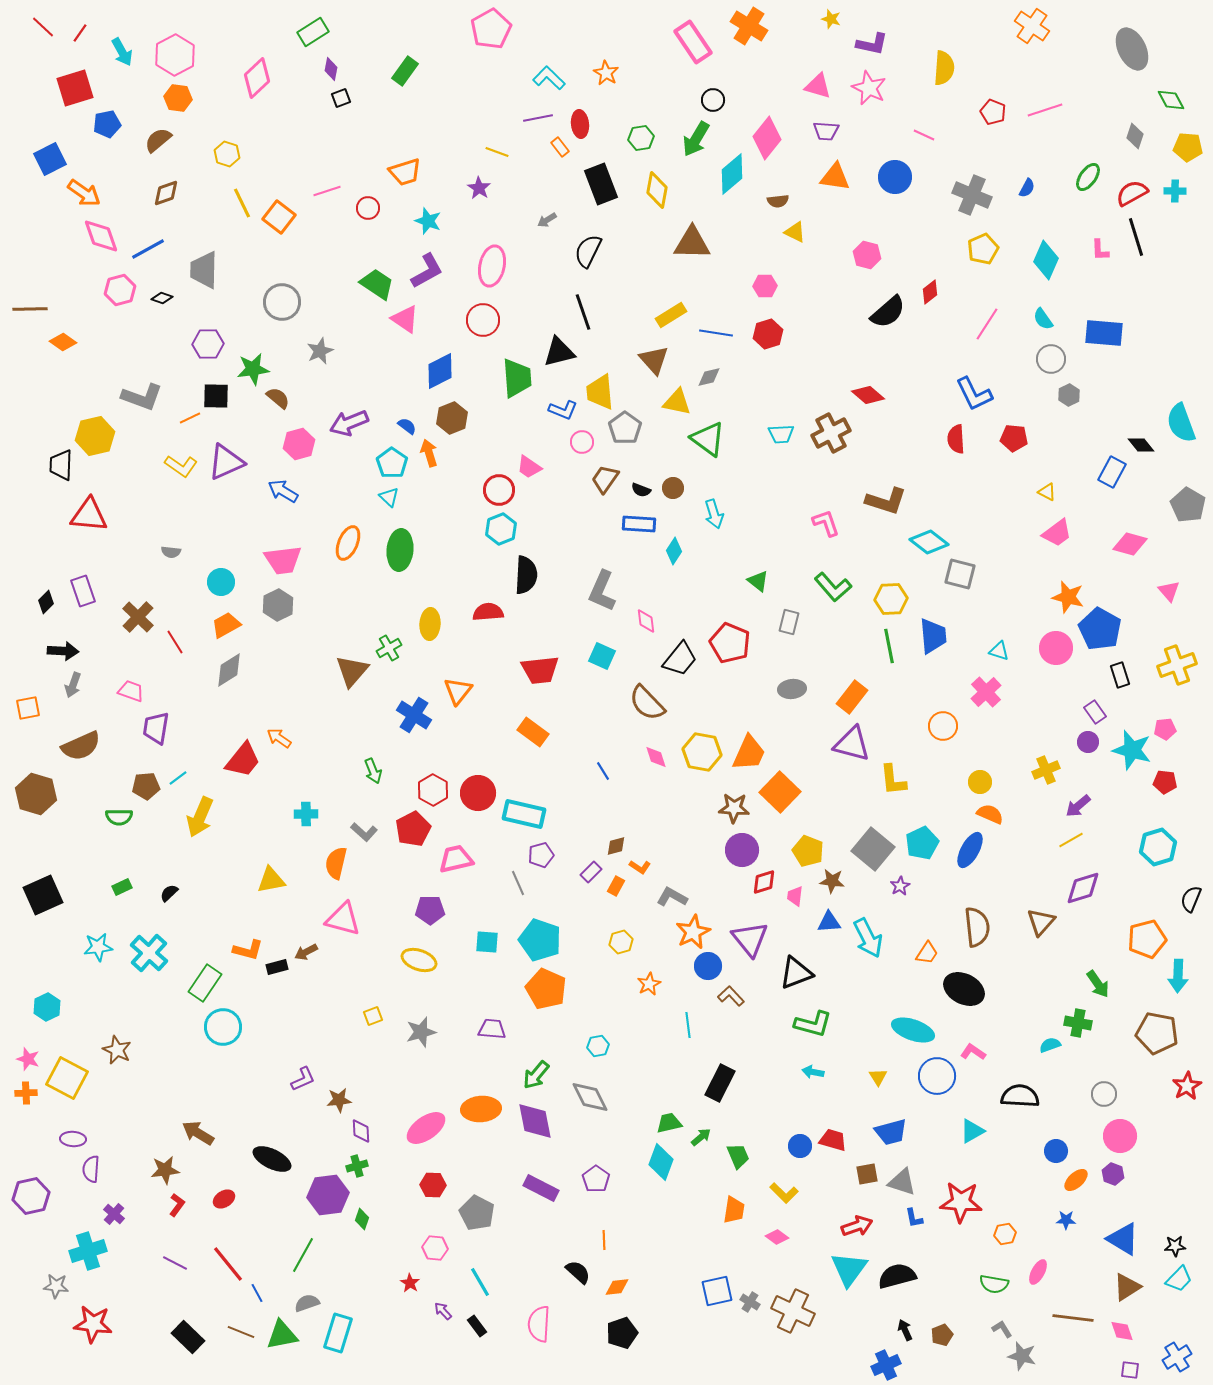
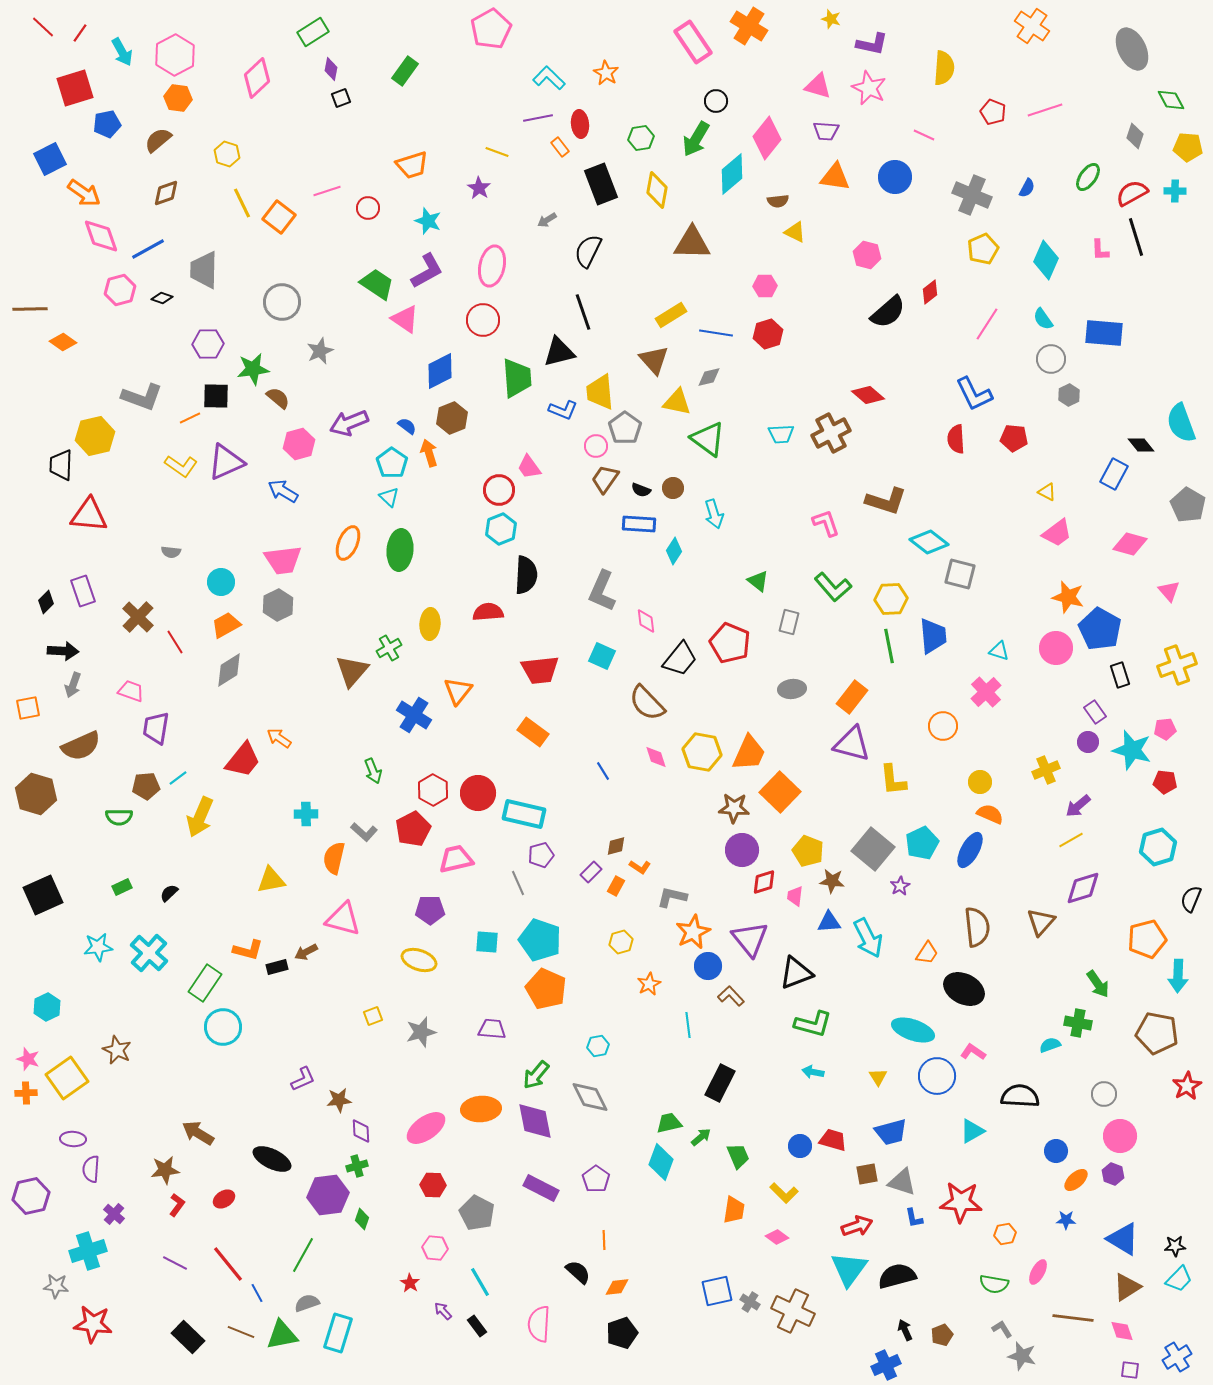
black circle at (713, 100): moved 3 px right, 1 px down
orange trapezoid at (405, 172): moved 7 px right, 7 px up
pink circle at (582, 442): moved 14 px right, 4 px down
pink trapezoid at (529, 467): rotated 20 degrees clockwise
blue rectangle at (1112, 472): moved 2 px right, 2 px down
orange semicircle at (336, 863): moved 2 px left, 5 px up
gray L-shape at (672, 897): rotated 16 degrees counterclockwise
yellow square at (67, 1078): rotated 27 degrees clockwise
